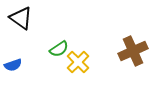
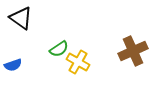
yellow cross: rotated 15 degrees counterclockwise
